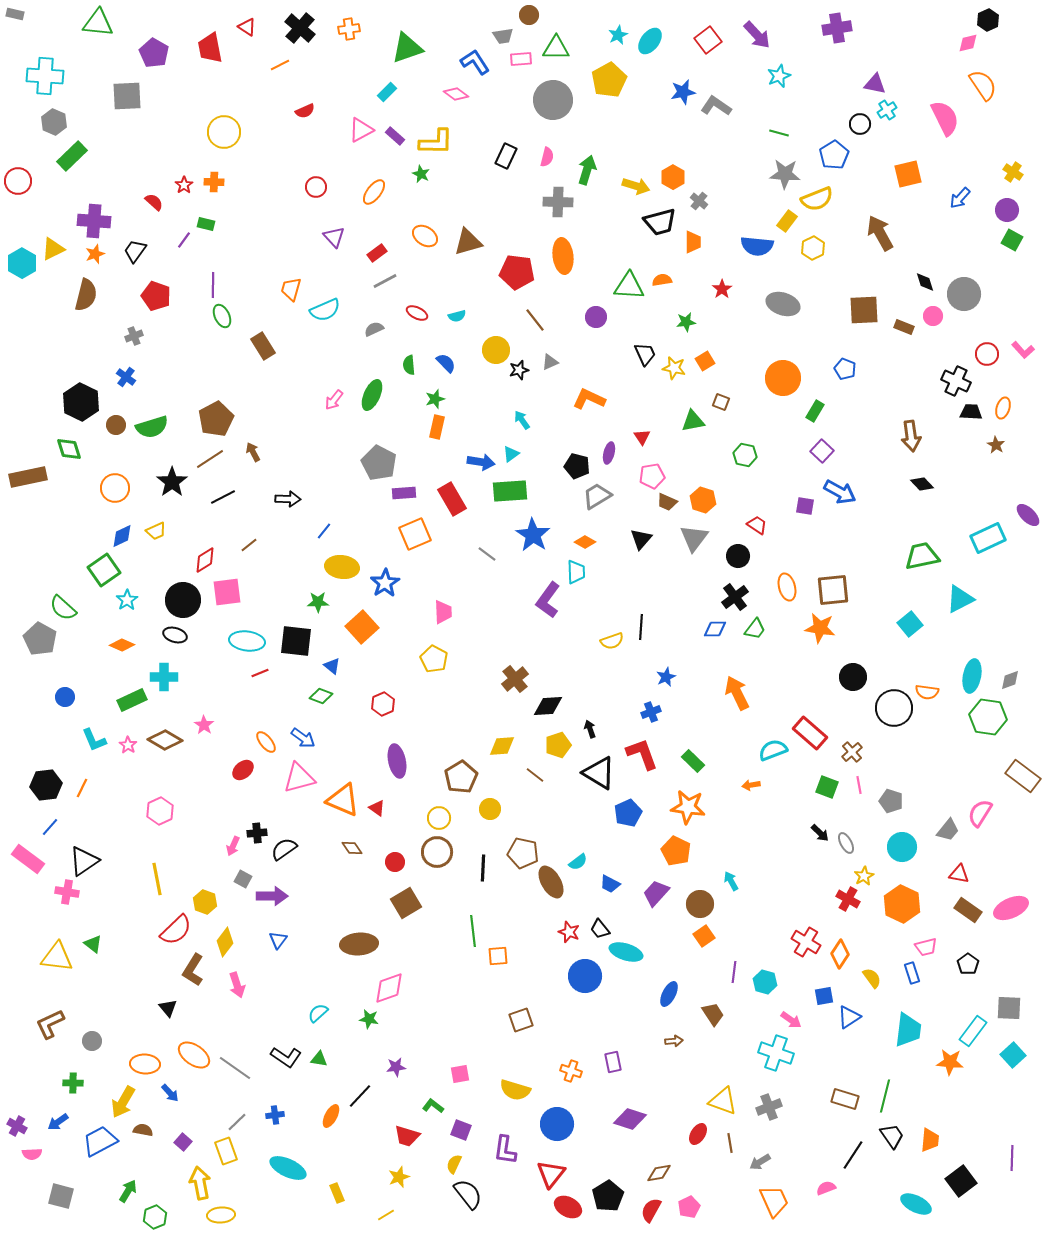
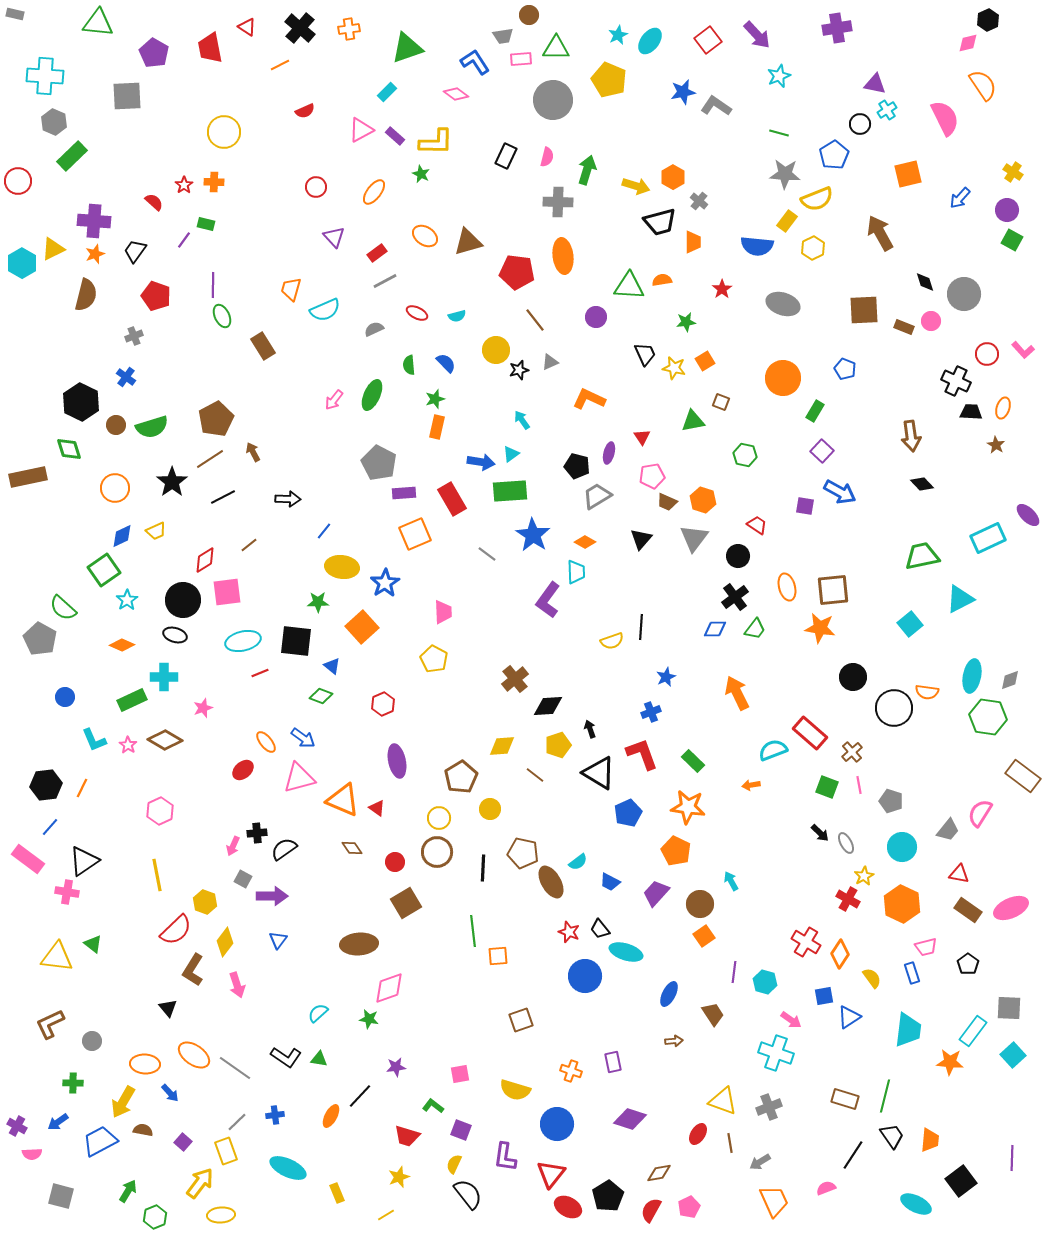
yellow pentagon at (609, 80): rotated 20 degrees counterclockwise
pink circle at (933, 316): moved 2 px left, 5 px down
cyan ellipse at (247, 641): moved 4 px left; rotated 20 degrees counterclockwise
pink star at (204, 725): moved 1 px left, 17 px up; rotated 18 degrees clockwise
yellow line at (157, 879): moved 4 px up
blue trapezoid at (610, 884): moved 2 px up
purple L-shape at (505, 1150): moved 7 px down
yellow arrow at (200, 1183): rotated 48 degrees clockwise
